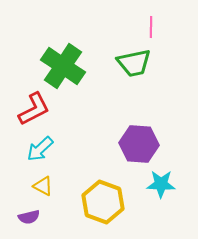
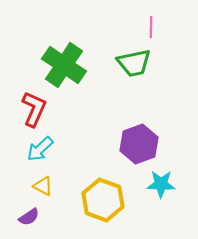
green cross: moved 1 px right, 1 px up
red L-shape: rotated 39 degrees counterclockwise
purple hexagon: rotated 24 degrees counterclockwise
yellow hexagon: moved 2 px up
purple semicircle: rotated 20 degrees counterclockwise
